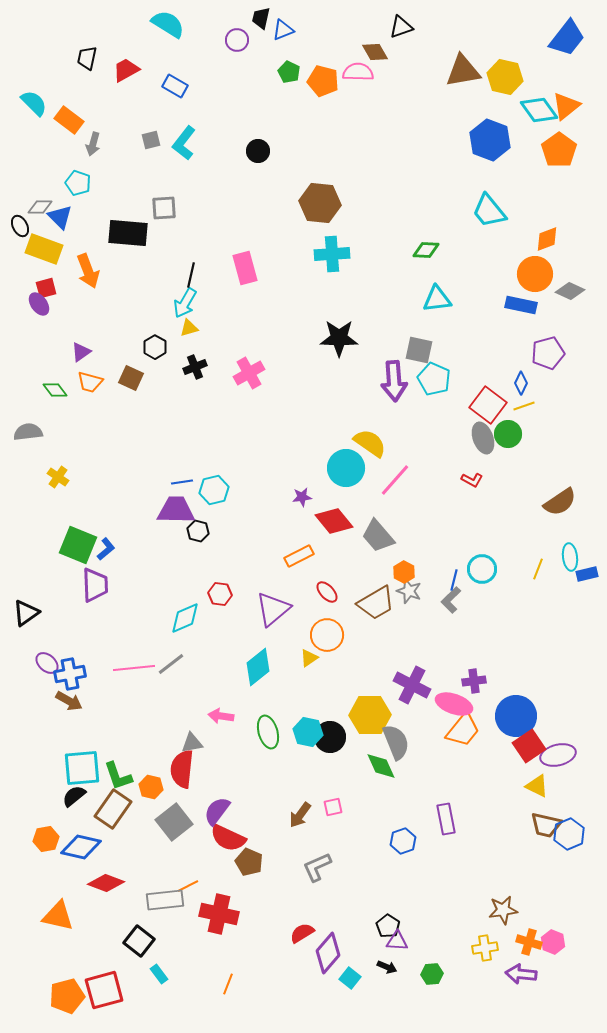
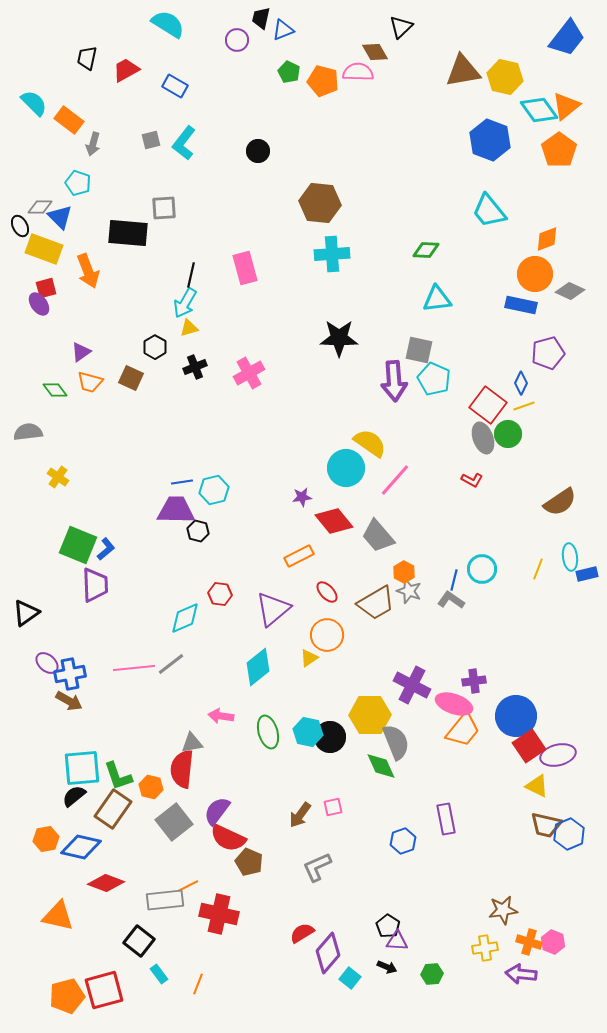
black triangle at (401, 27): rotated 25 degrees counterclockwise
gray L-shape at (451, 600): rotated 80 degrees clockwise
orange line at (228, 984): moved 30 px left
